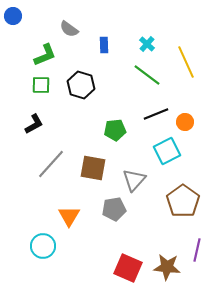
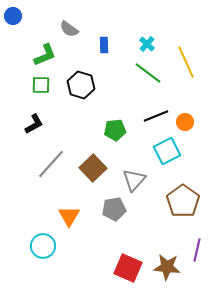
green line: moved 1 px right, 2 px up
black line: moved 2 px down
brown square: rotated 36 degrees clockwise
